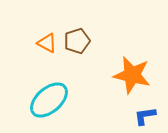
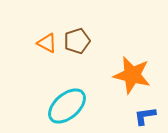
cyan ellipse: moved 18 px right, 6 px down
